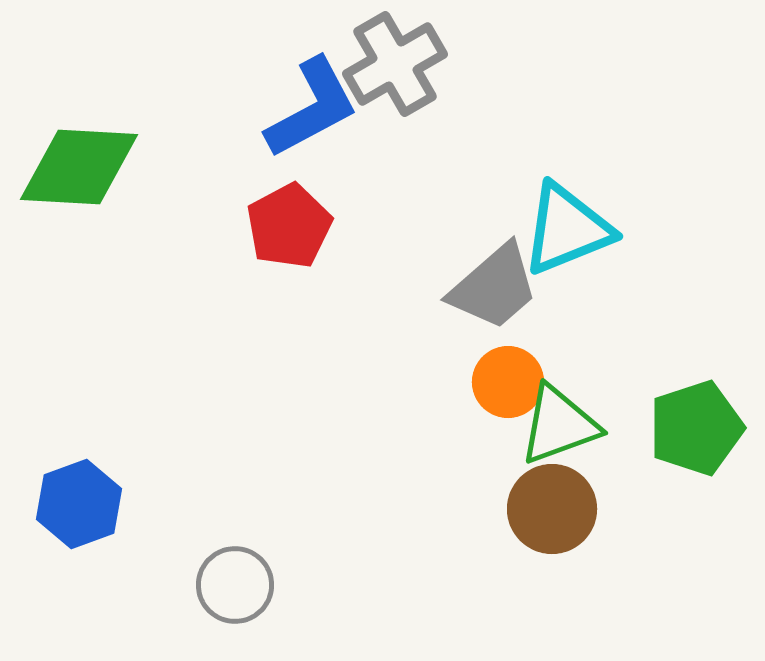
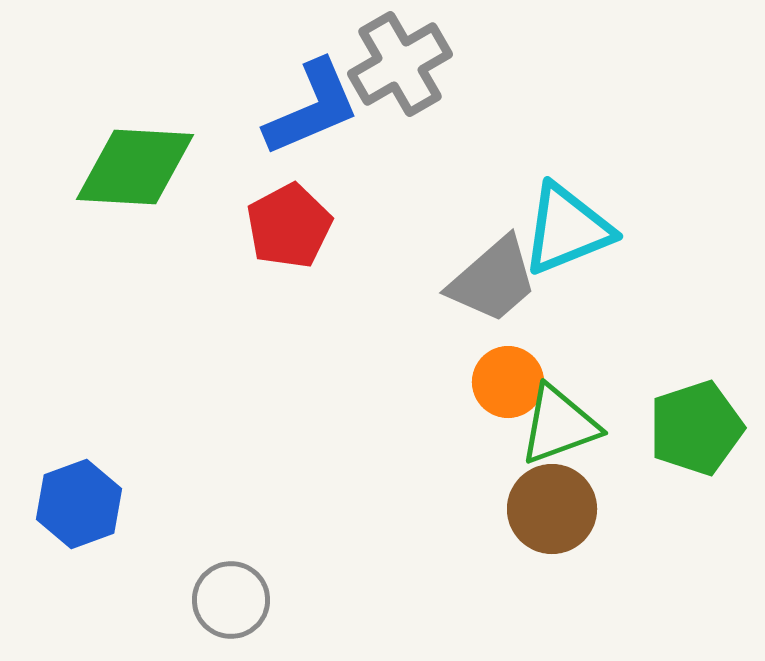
gray cross: moved 5 px right
blue L-shape: rotated 5 degrees clockwise
green diamond: moved 56 px right
gray trapezoid: moved 1 px left, 7 px up
gray circle: moved 4 px left, 15 px down
